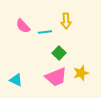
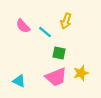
yellow arrow: rotated 21 degrees clockwise
cyan line: rotated 48 degrees clockwise
green square: rotated 32 degrees counterclockwise
cyan triangle: moved 3 px right, 1 px down
